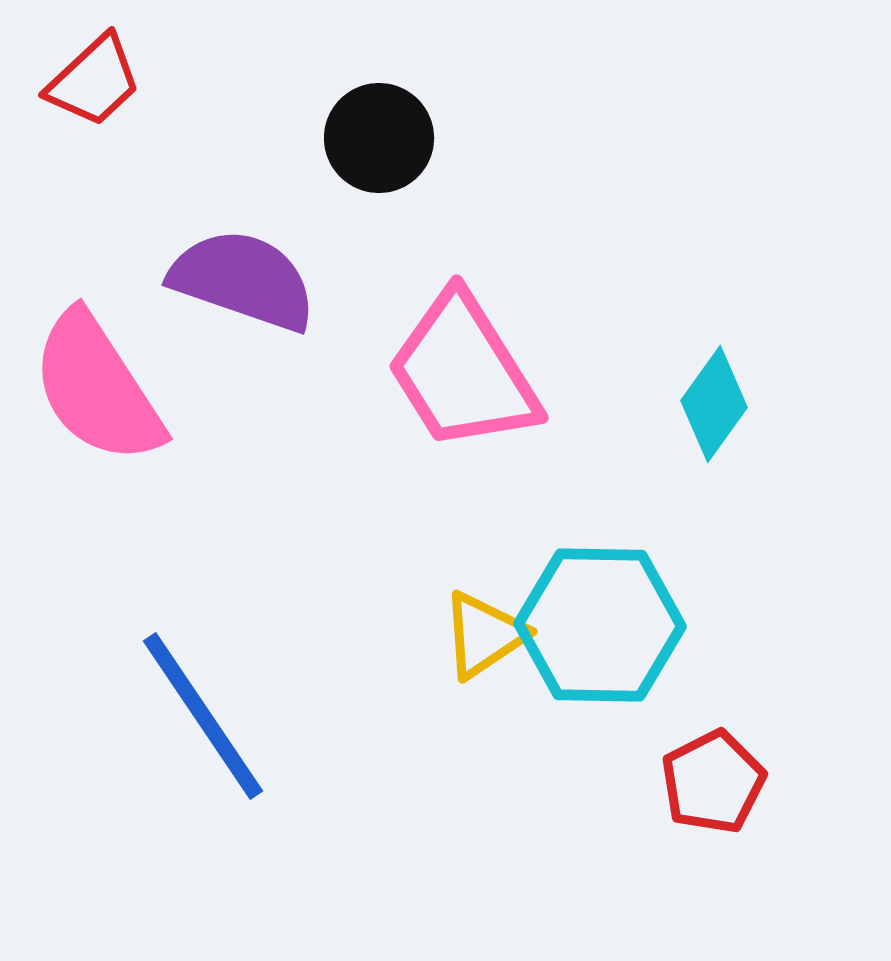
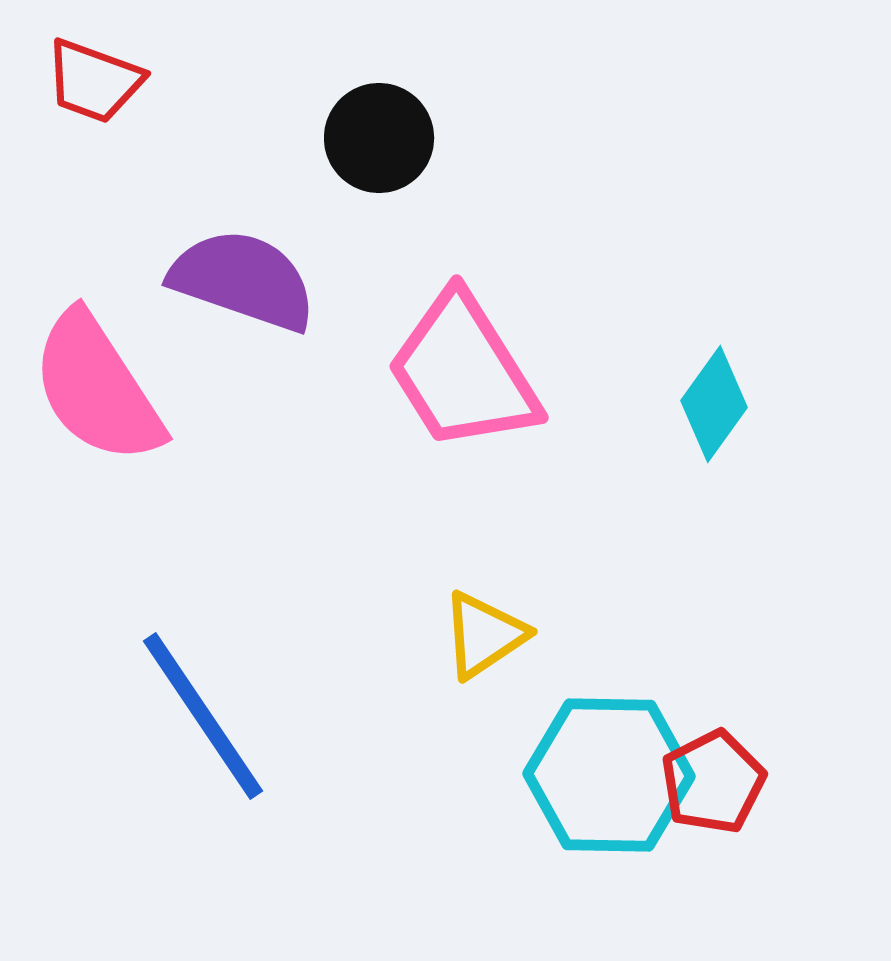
red trapezoid: rotated 63 degrees clockwise
cyan hexagon: moved 9 px right, 150 px down
